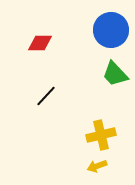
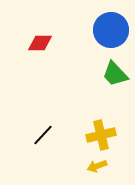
black line: moved 3 px left, 39 px down
